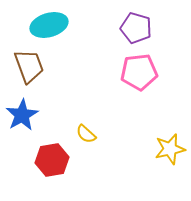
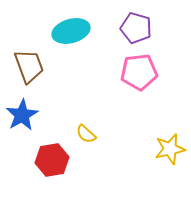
cyan ellipse: moved 22 px right, 6 px down
